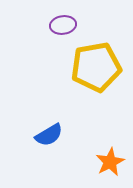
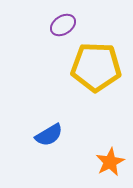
purple ellipse: rotated 25 degrees counterclockwise
yellow pentagon: rotated 12 degrees clockwise
